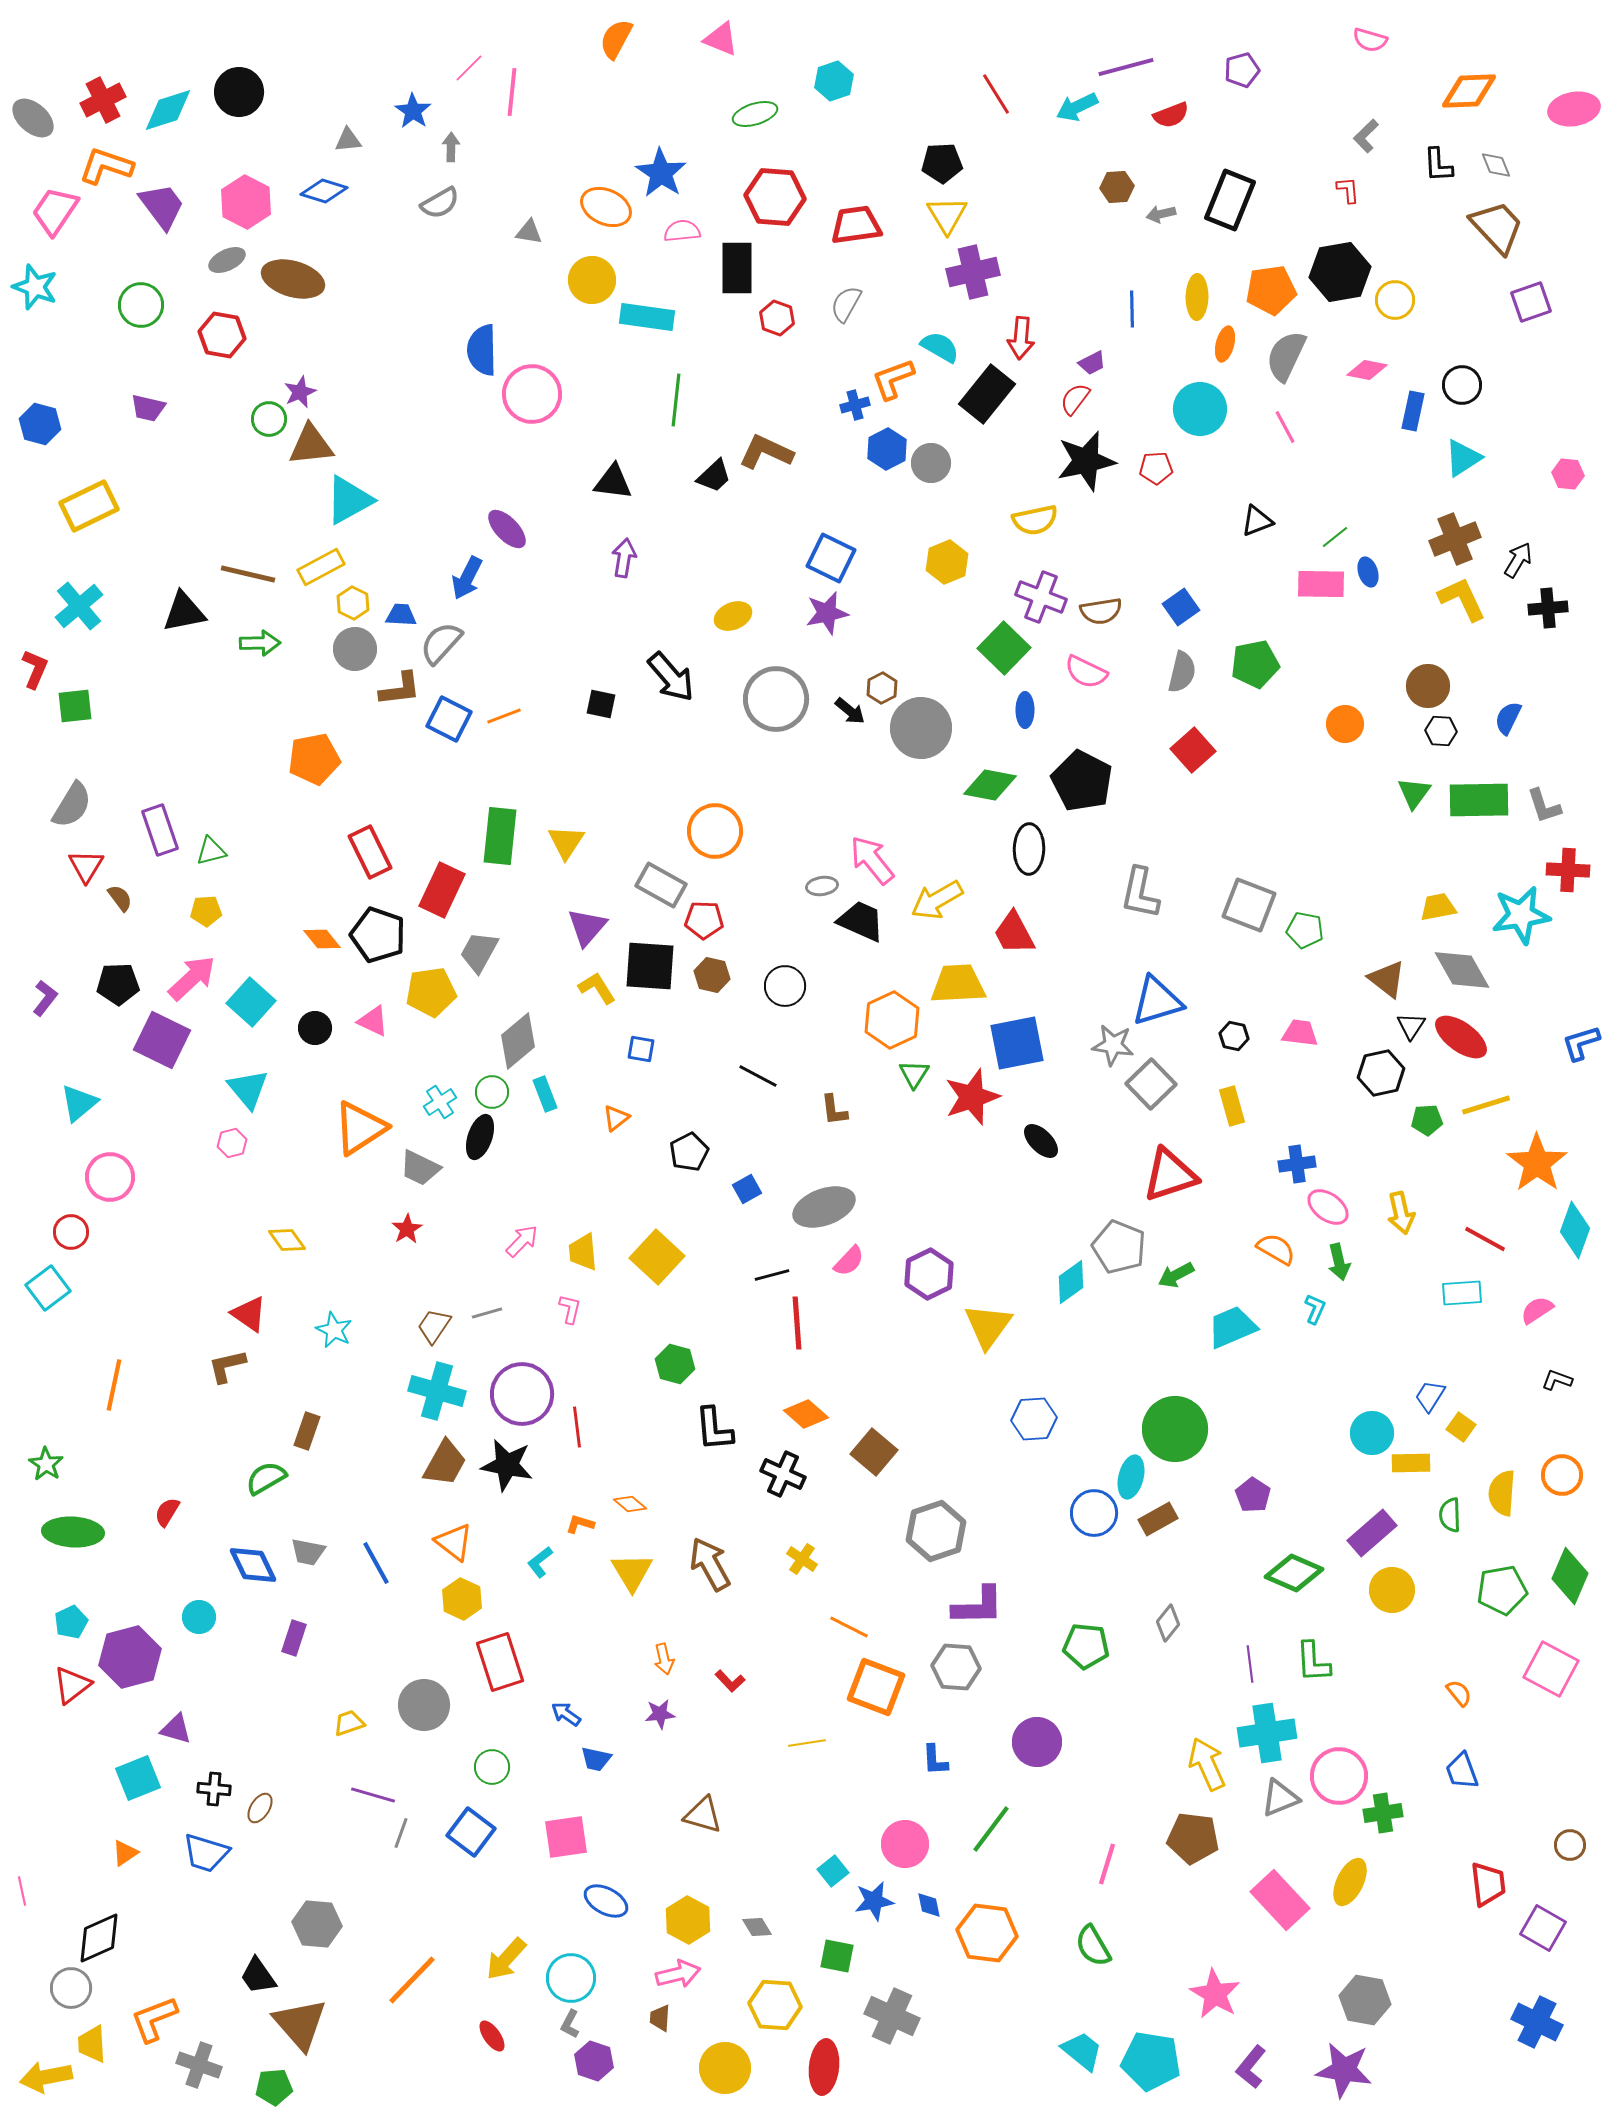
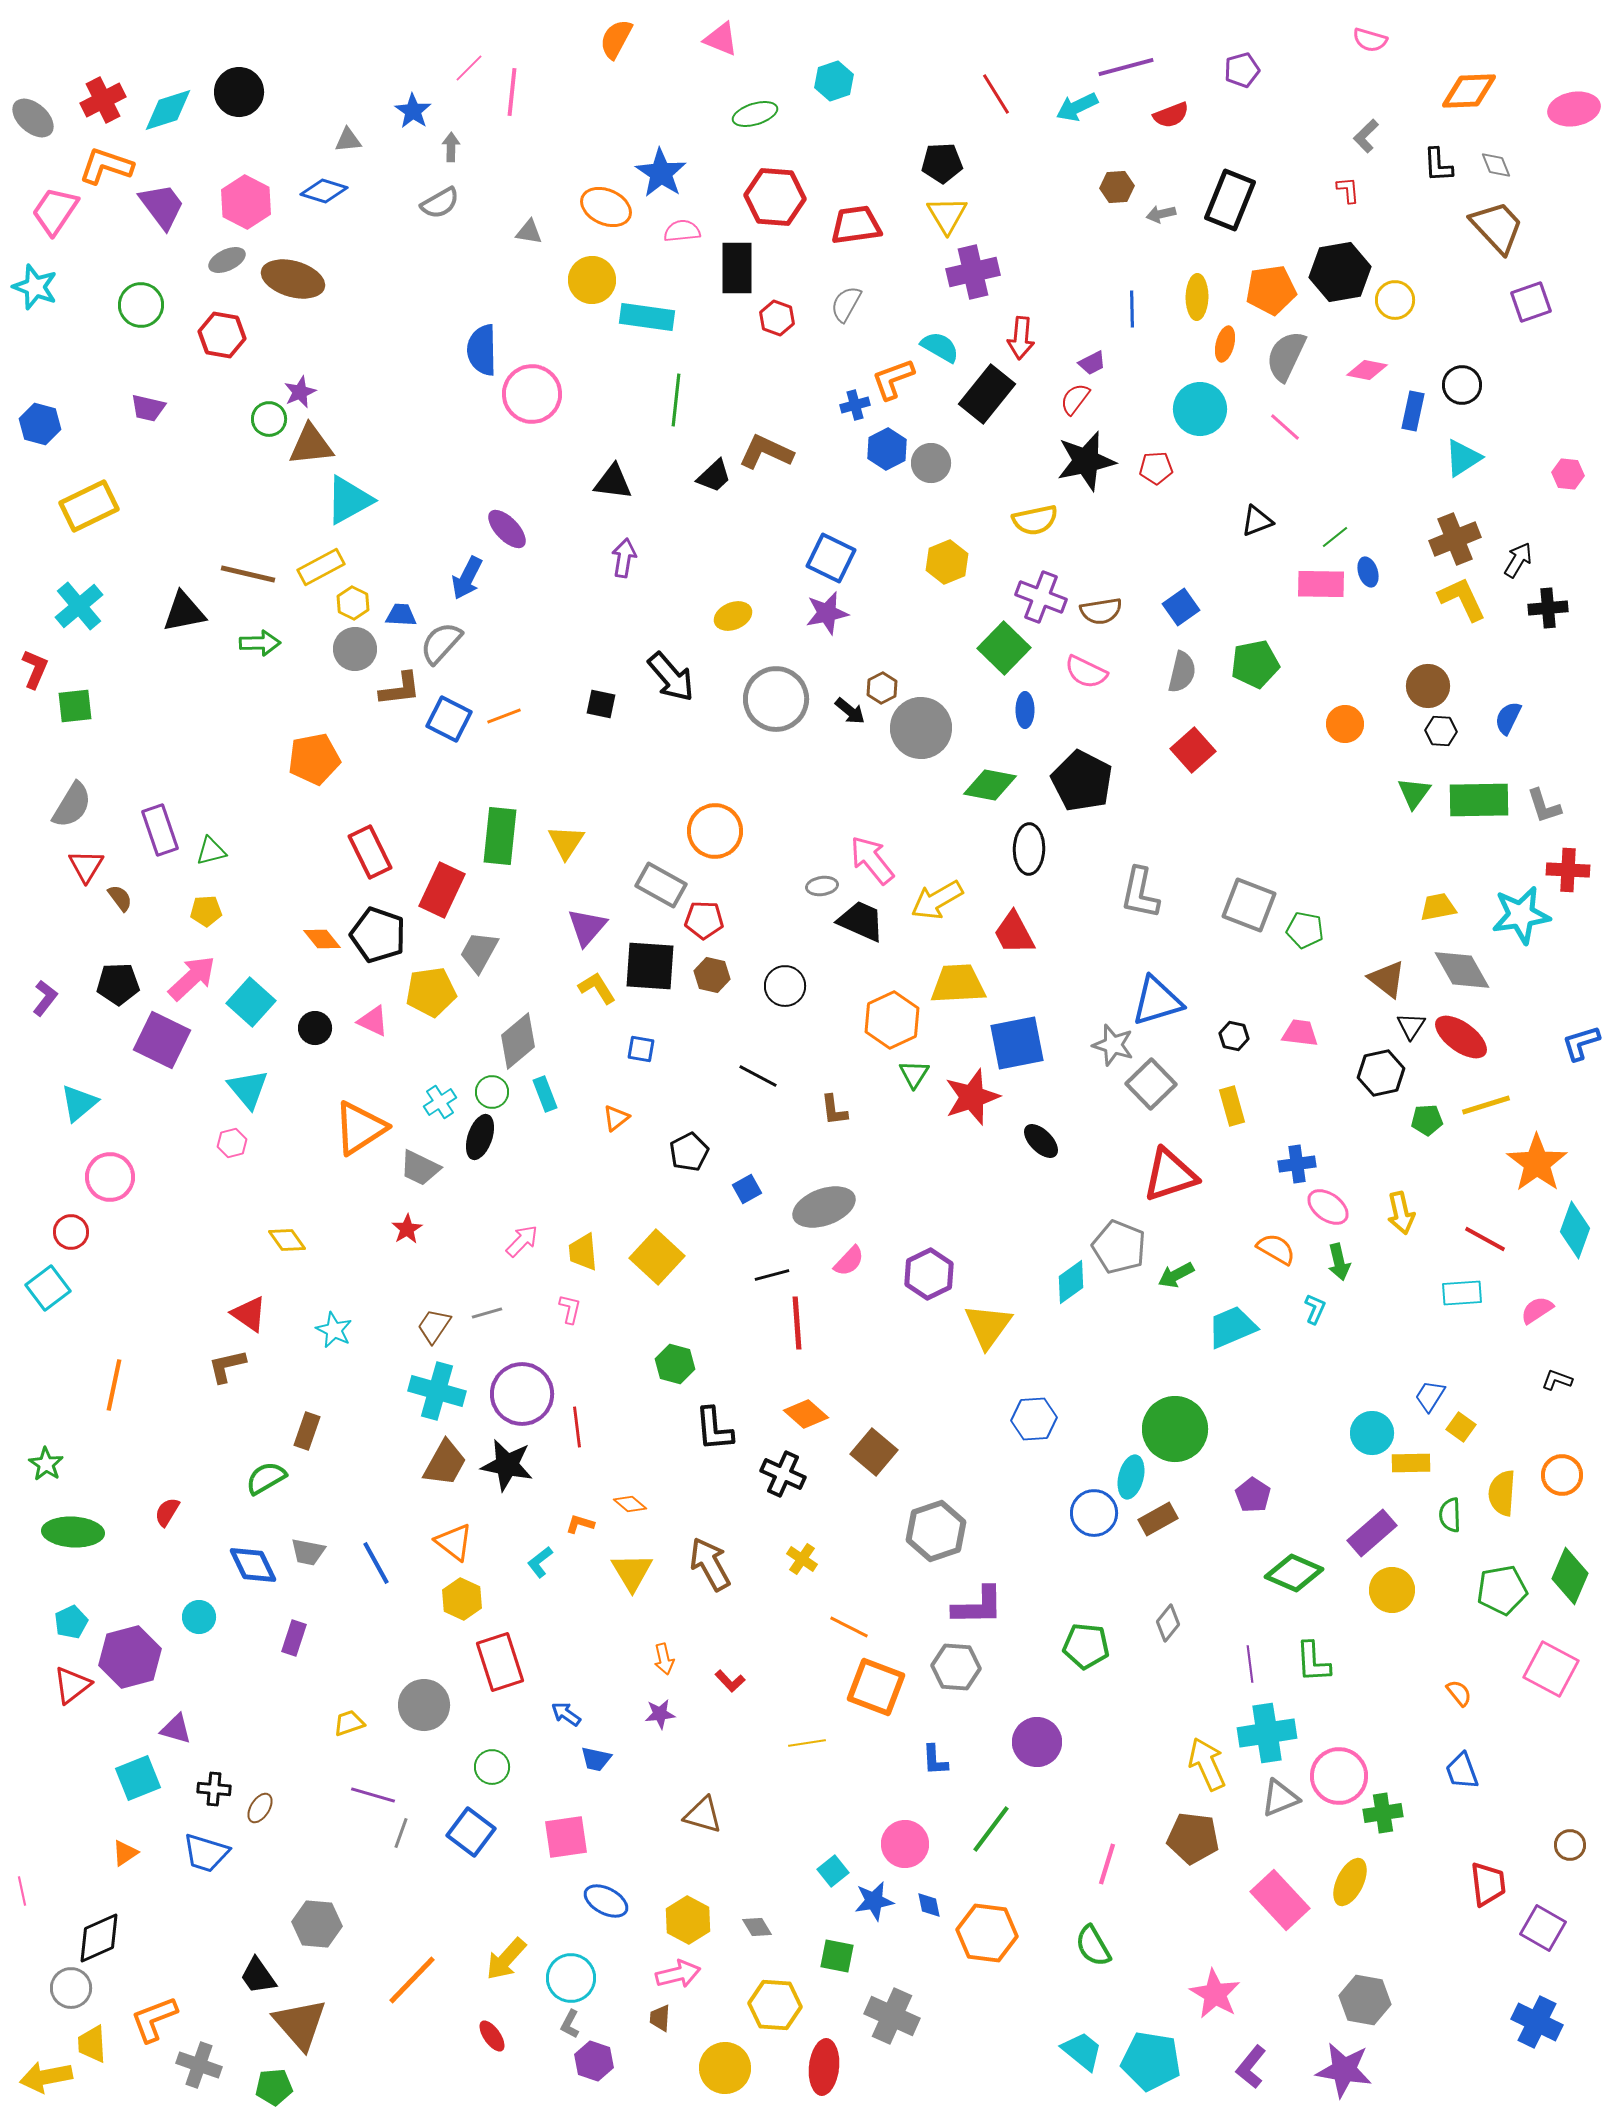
pink line at (1285, 427): rotated 20 degrees counterclockwise
gray star at (1113, 1045): rotated 9 degrees clockwise
